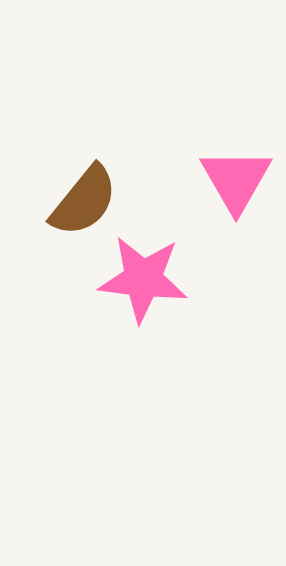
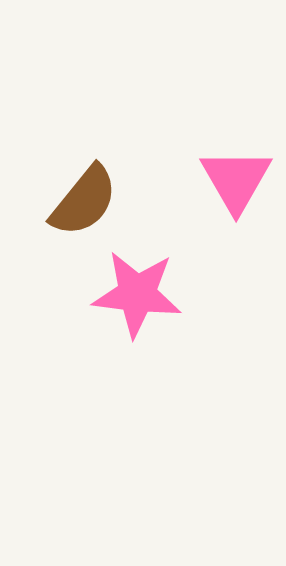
pink star: moved 6 px left, 15 px down
